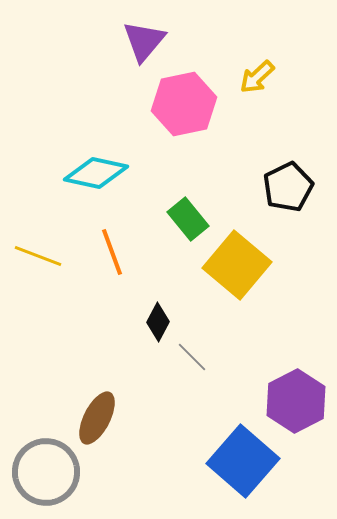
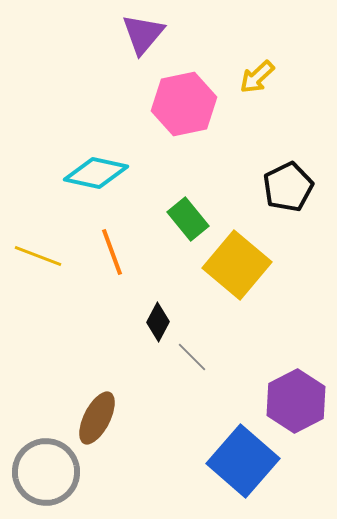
purple triangle: moved 1 px left, 7 px up
